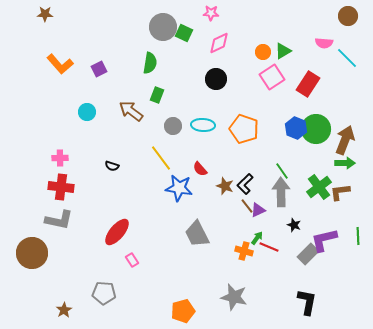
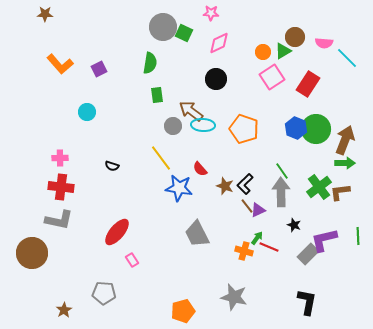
brown circle at (348, 16): moved 53 px left, 21 px down
green rectangle at (157, 95): rotated 28 degrees counterclockwise
brown arrow at (131, 111): moved 60 px right
